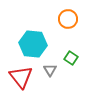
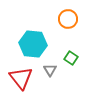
red triangle: moved 1 px down
